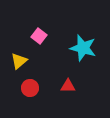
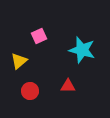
pink square: rotated 28 degrees clockwise
cyan star: moved 1 px left, 2 px down
red circle: moved 3 px down
